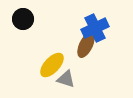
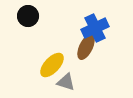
black circle: moved 5 px right, 3 px up
brown ellipse: moved 2 px down
gray triangle: moved 3 px down
